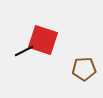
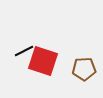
red square: moved 21 px down
